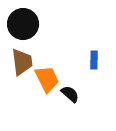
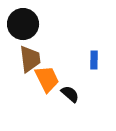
brown trapezoid: moved 8 px right, 3 px up
